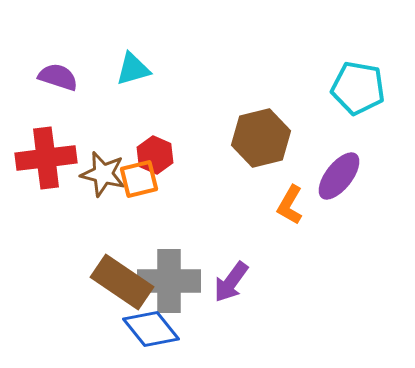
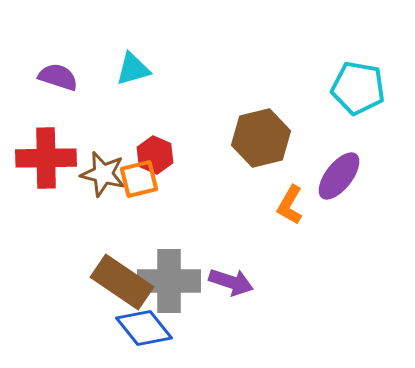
red cross: rotated 6 degrees clockwise
purple arrow: rotated 108 degrees counterclockwise
blue diamond: moved 7 px left, 1 px up
